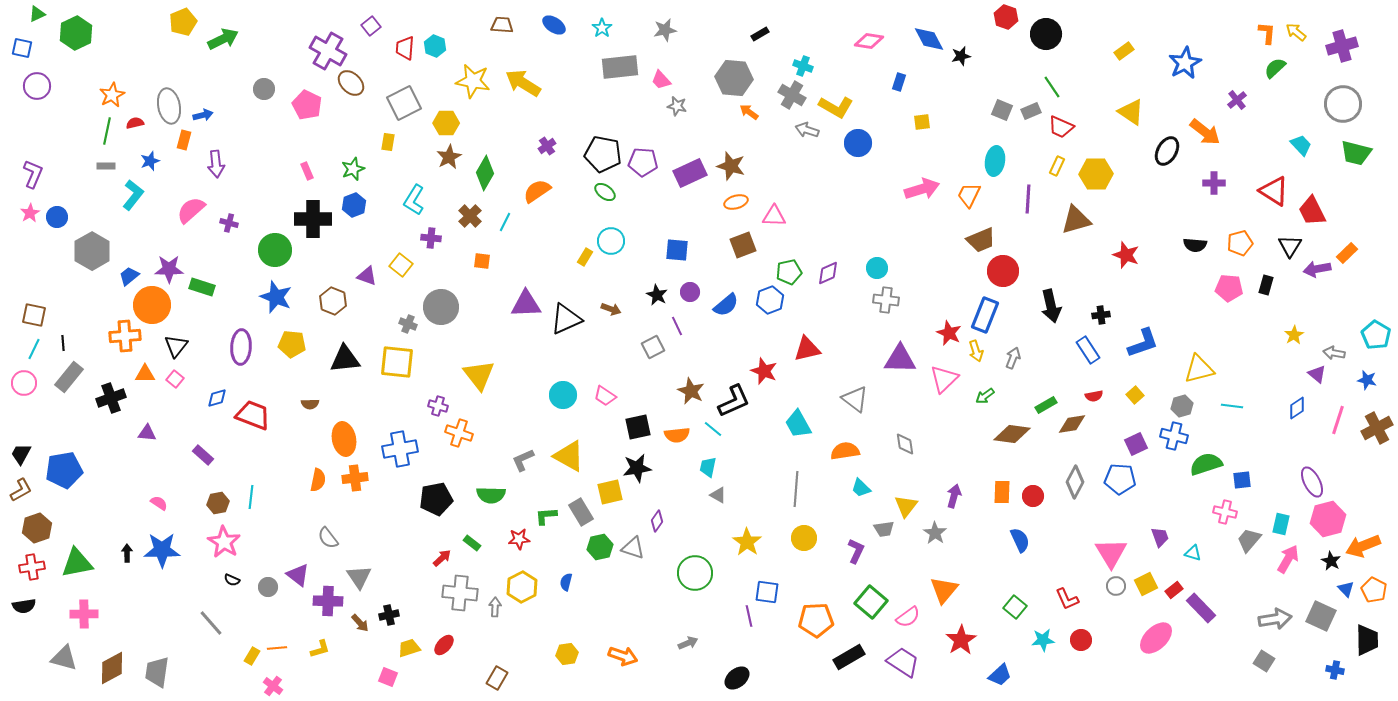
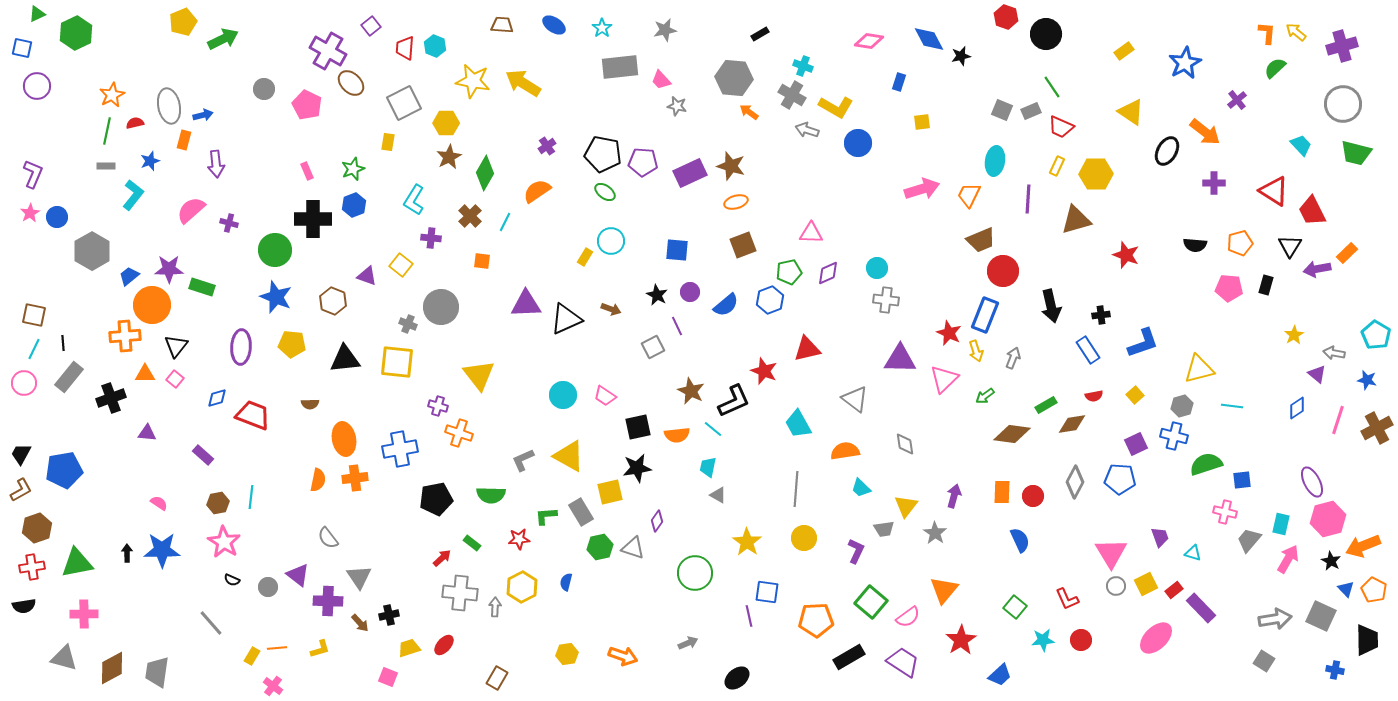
pink triangle at (774, 216): moved 37 px right, 17 px down
